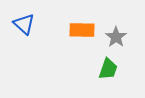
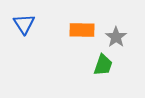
blue triangle: rotated 15 degrees clockwise
green trapezoid: moved 5 px left, 4 px up
